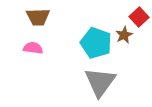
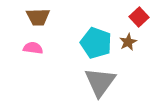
brown star: moved 4 px right, 7 px down
